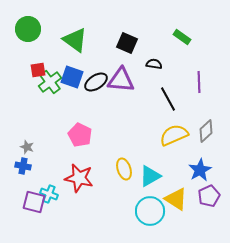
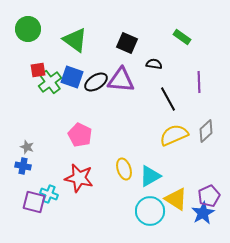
blue star: moved 3 px right, 43 px down
